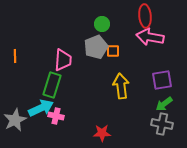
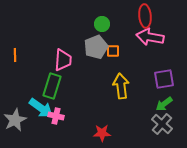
orange line: moved 1 px up
purple square: moved 2 px right, 1 px up
green rectangle: moved 1 px down
cyan arrow: rotated 60 degrees clockwise
gray cross: rotated 30 degrees clockwise
